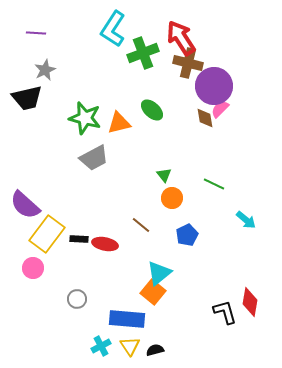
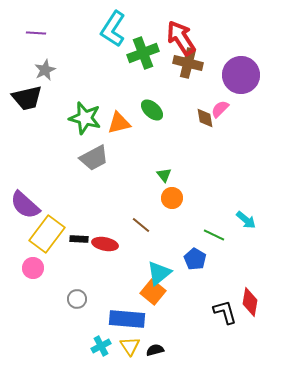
purple circle: moved 27 px right, 11 px up
green line: moved 51 px down
blue pentagon: moved 8 px right, 24 px down; rotated 15 degrees counterclockwise
